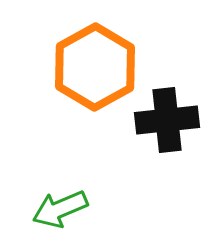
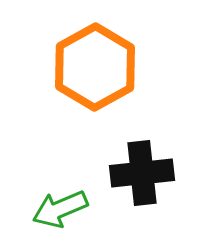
black cross: moved 25 px left, 53 px down
